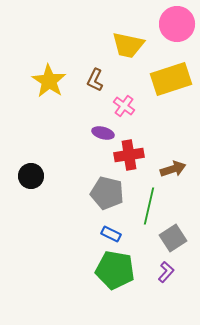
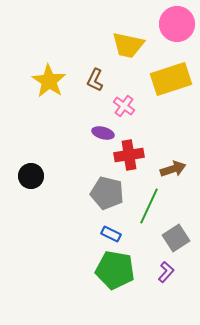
green line: rotated 12 degrees clockwise
gray square: moved 3 px right
